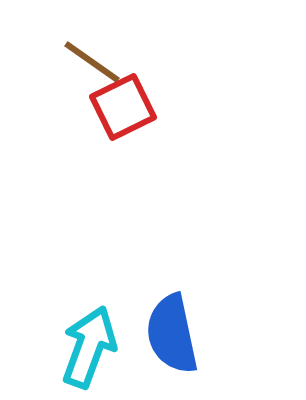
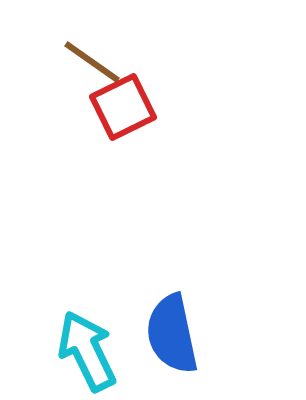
cyan arrow: moved 2 px left, 4 px down; rotated 46 degrees counterclockwise
